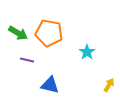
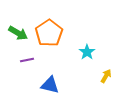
orange pentagon: rotated 28 degrees clockwise
purple line: rotated 24 degrees counterclockwise
yellow arrow: moved 3 px left, 9 px up
